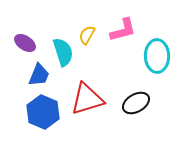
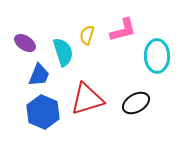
yellow semicircle: rotated 12 degrees counterclockwise
